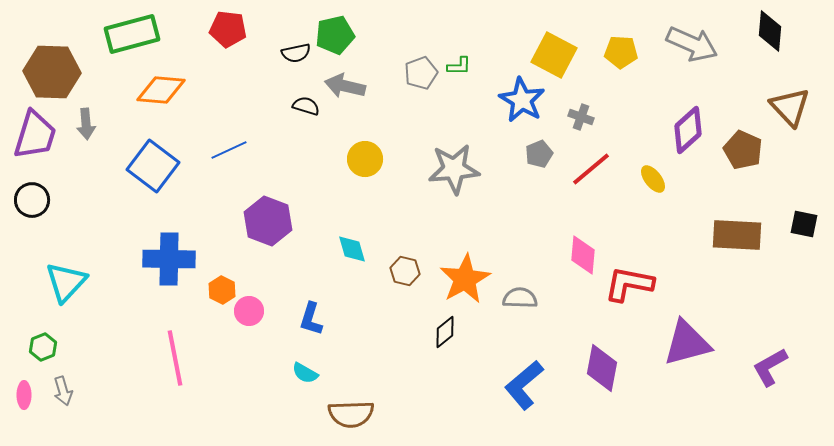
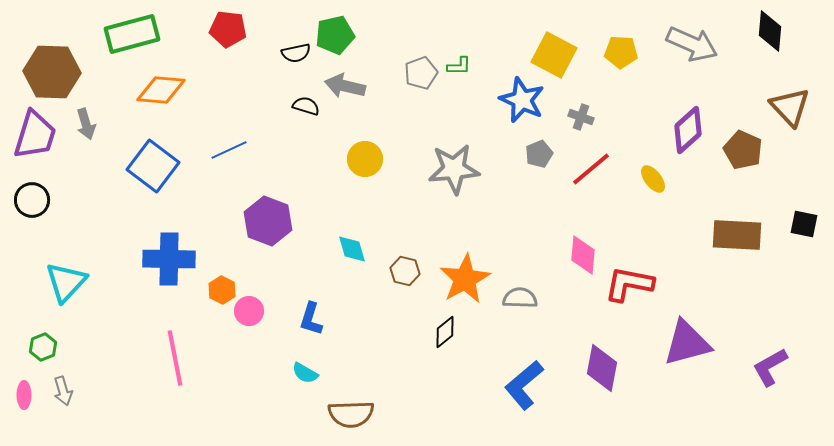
blue star at (522, 100): rotated 6 degrees counterclockwise
gray arrow at (86, 124): rotated 12 degrees counterclockwise
